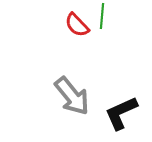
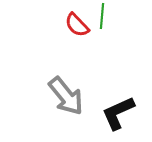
gray arrow: moved 6 px left
black L-shape: moved 3 px left
